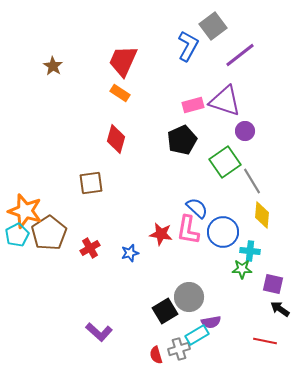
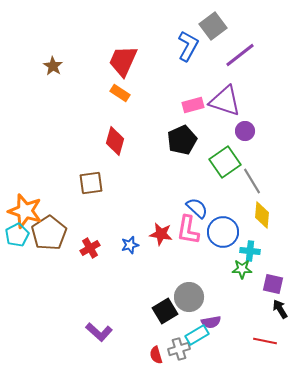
red diamond: moved 1 px left, 2 px down
blue star: moved 8 px up
black arrow: rotated 24 degrees clockwise
